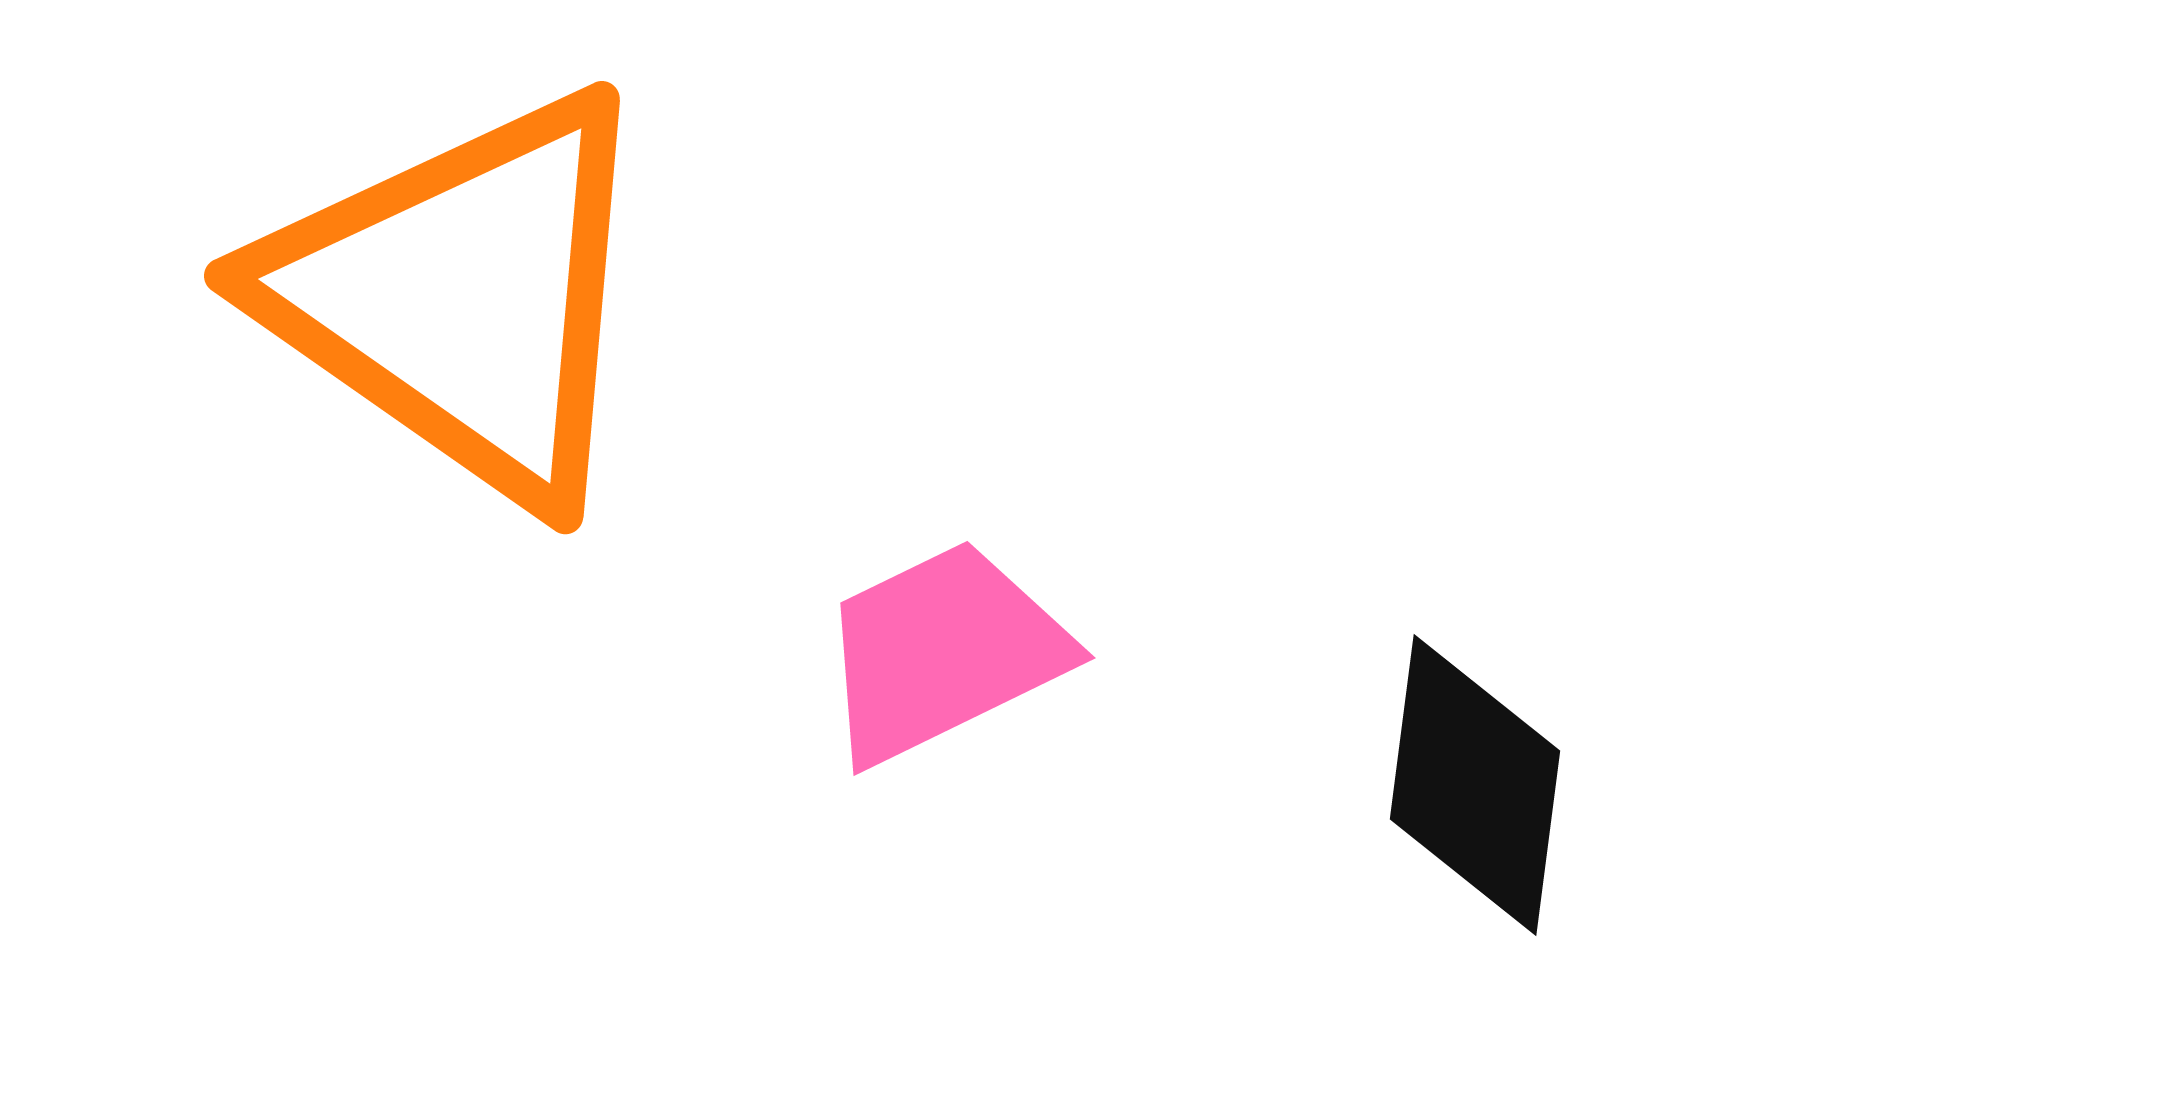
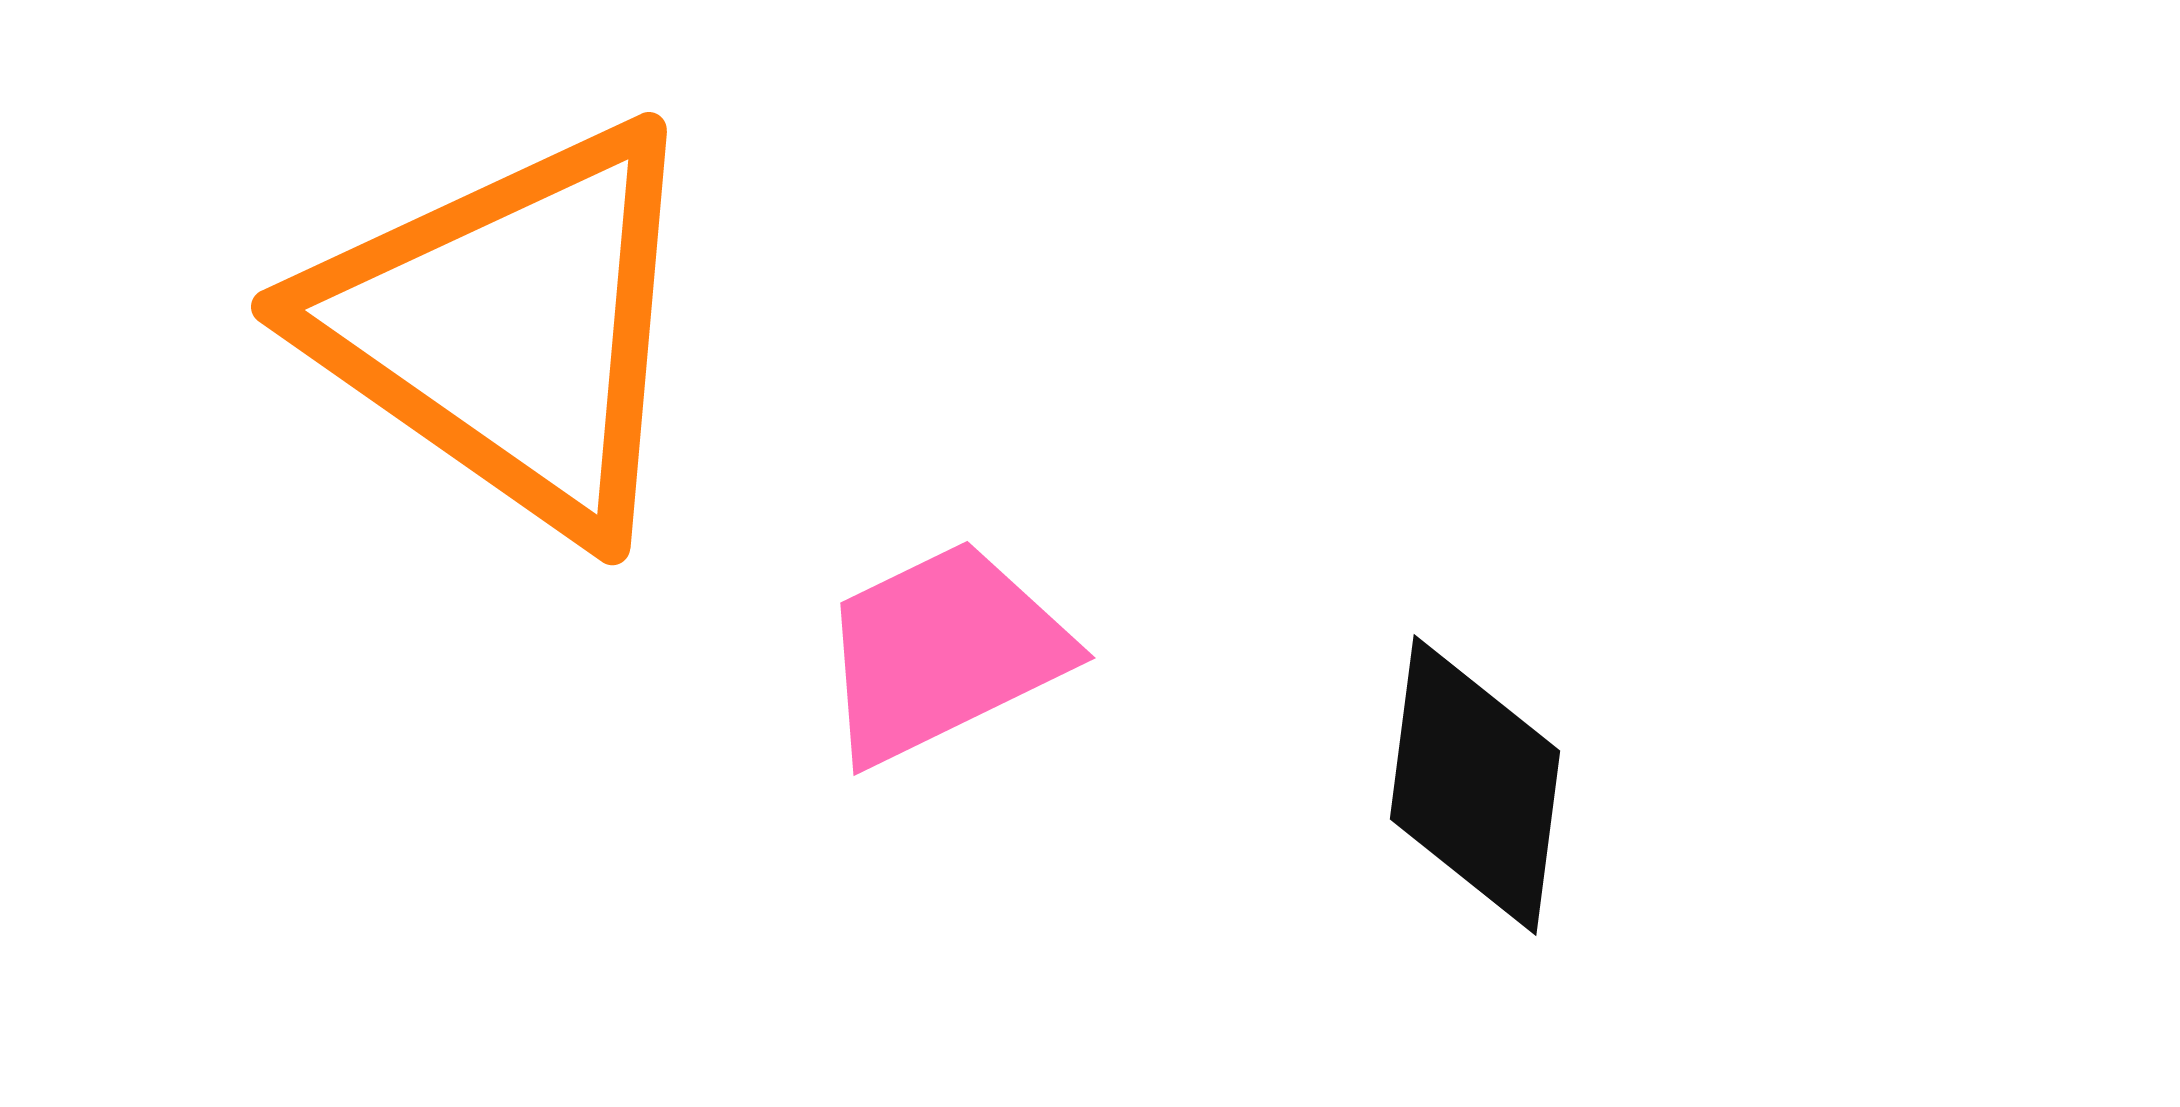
orange triangle: moved 47 px right, 31 px down
